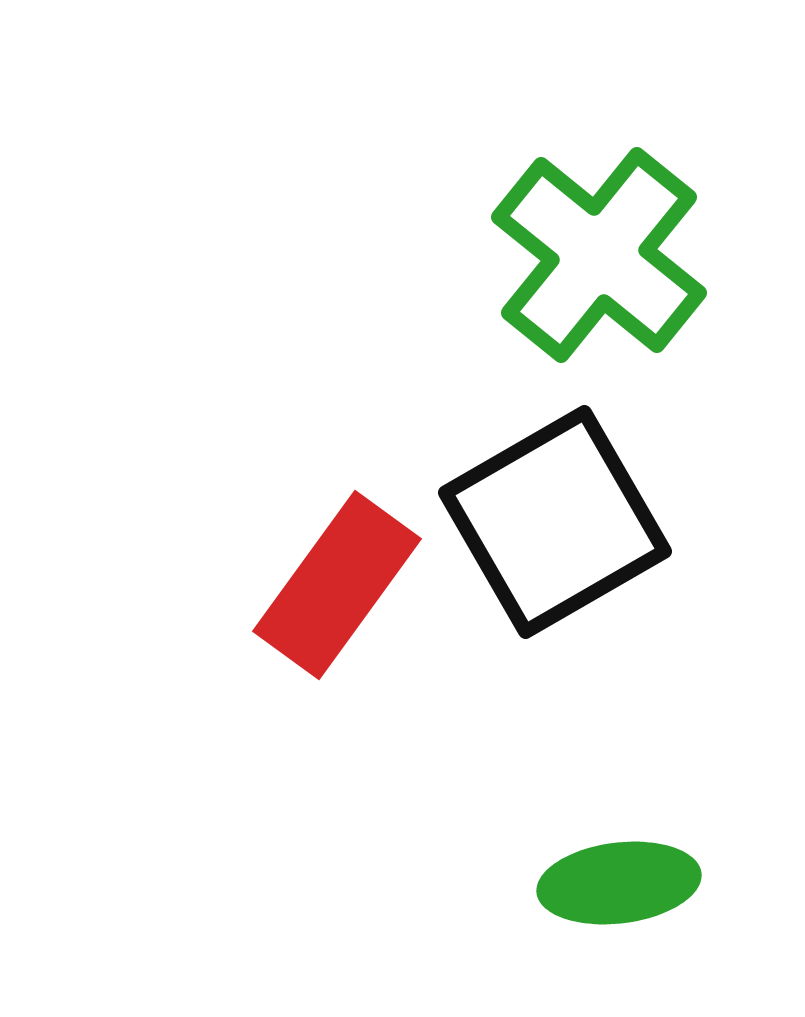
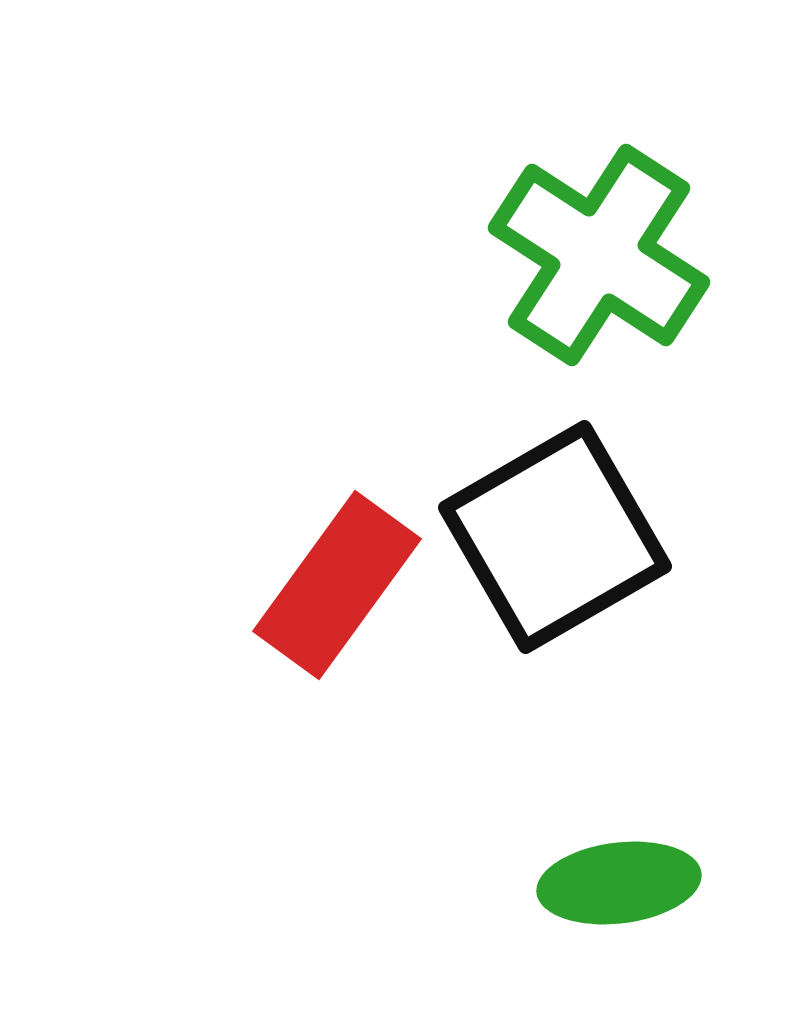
green cross: rotated 6 degrees counterclockwise
black square: moved 15 px down
